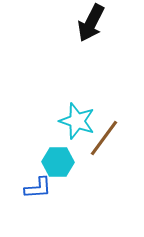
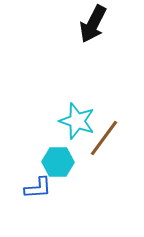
black arrow: moved 2 px right, 1 px down
